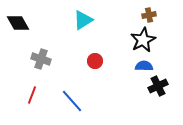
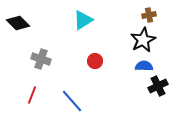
black diamond: rotated 15 degrees counterclockwise
